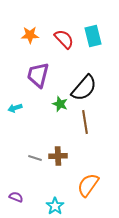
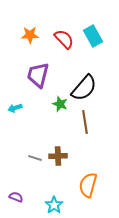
cyan rectangle: rotated 15 degrees counterclockwise
orange semicircle: rotated 20 degrees counterclockwise
cyan star: moved 1 px left, 1 px up
